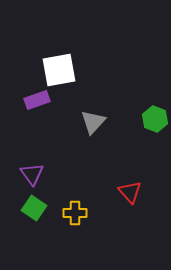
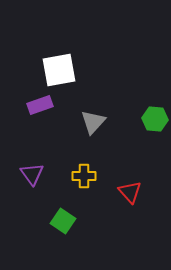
purple rectangle: moved 3 px right, 5 px down
green hexagon: rotated 15 degrees counterclockwise
green square: moved 29 px right, 13 px down
yellow cross: moved 9 px right, 37 px up
